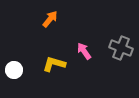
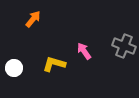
orange arrow: moved 17 px left
gray cross: moved 3 px right, 2 px up
white circle: moved 2 px up
